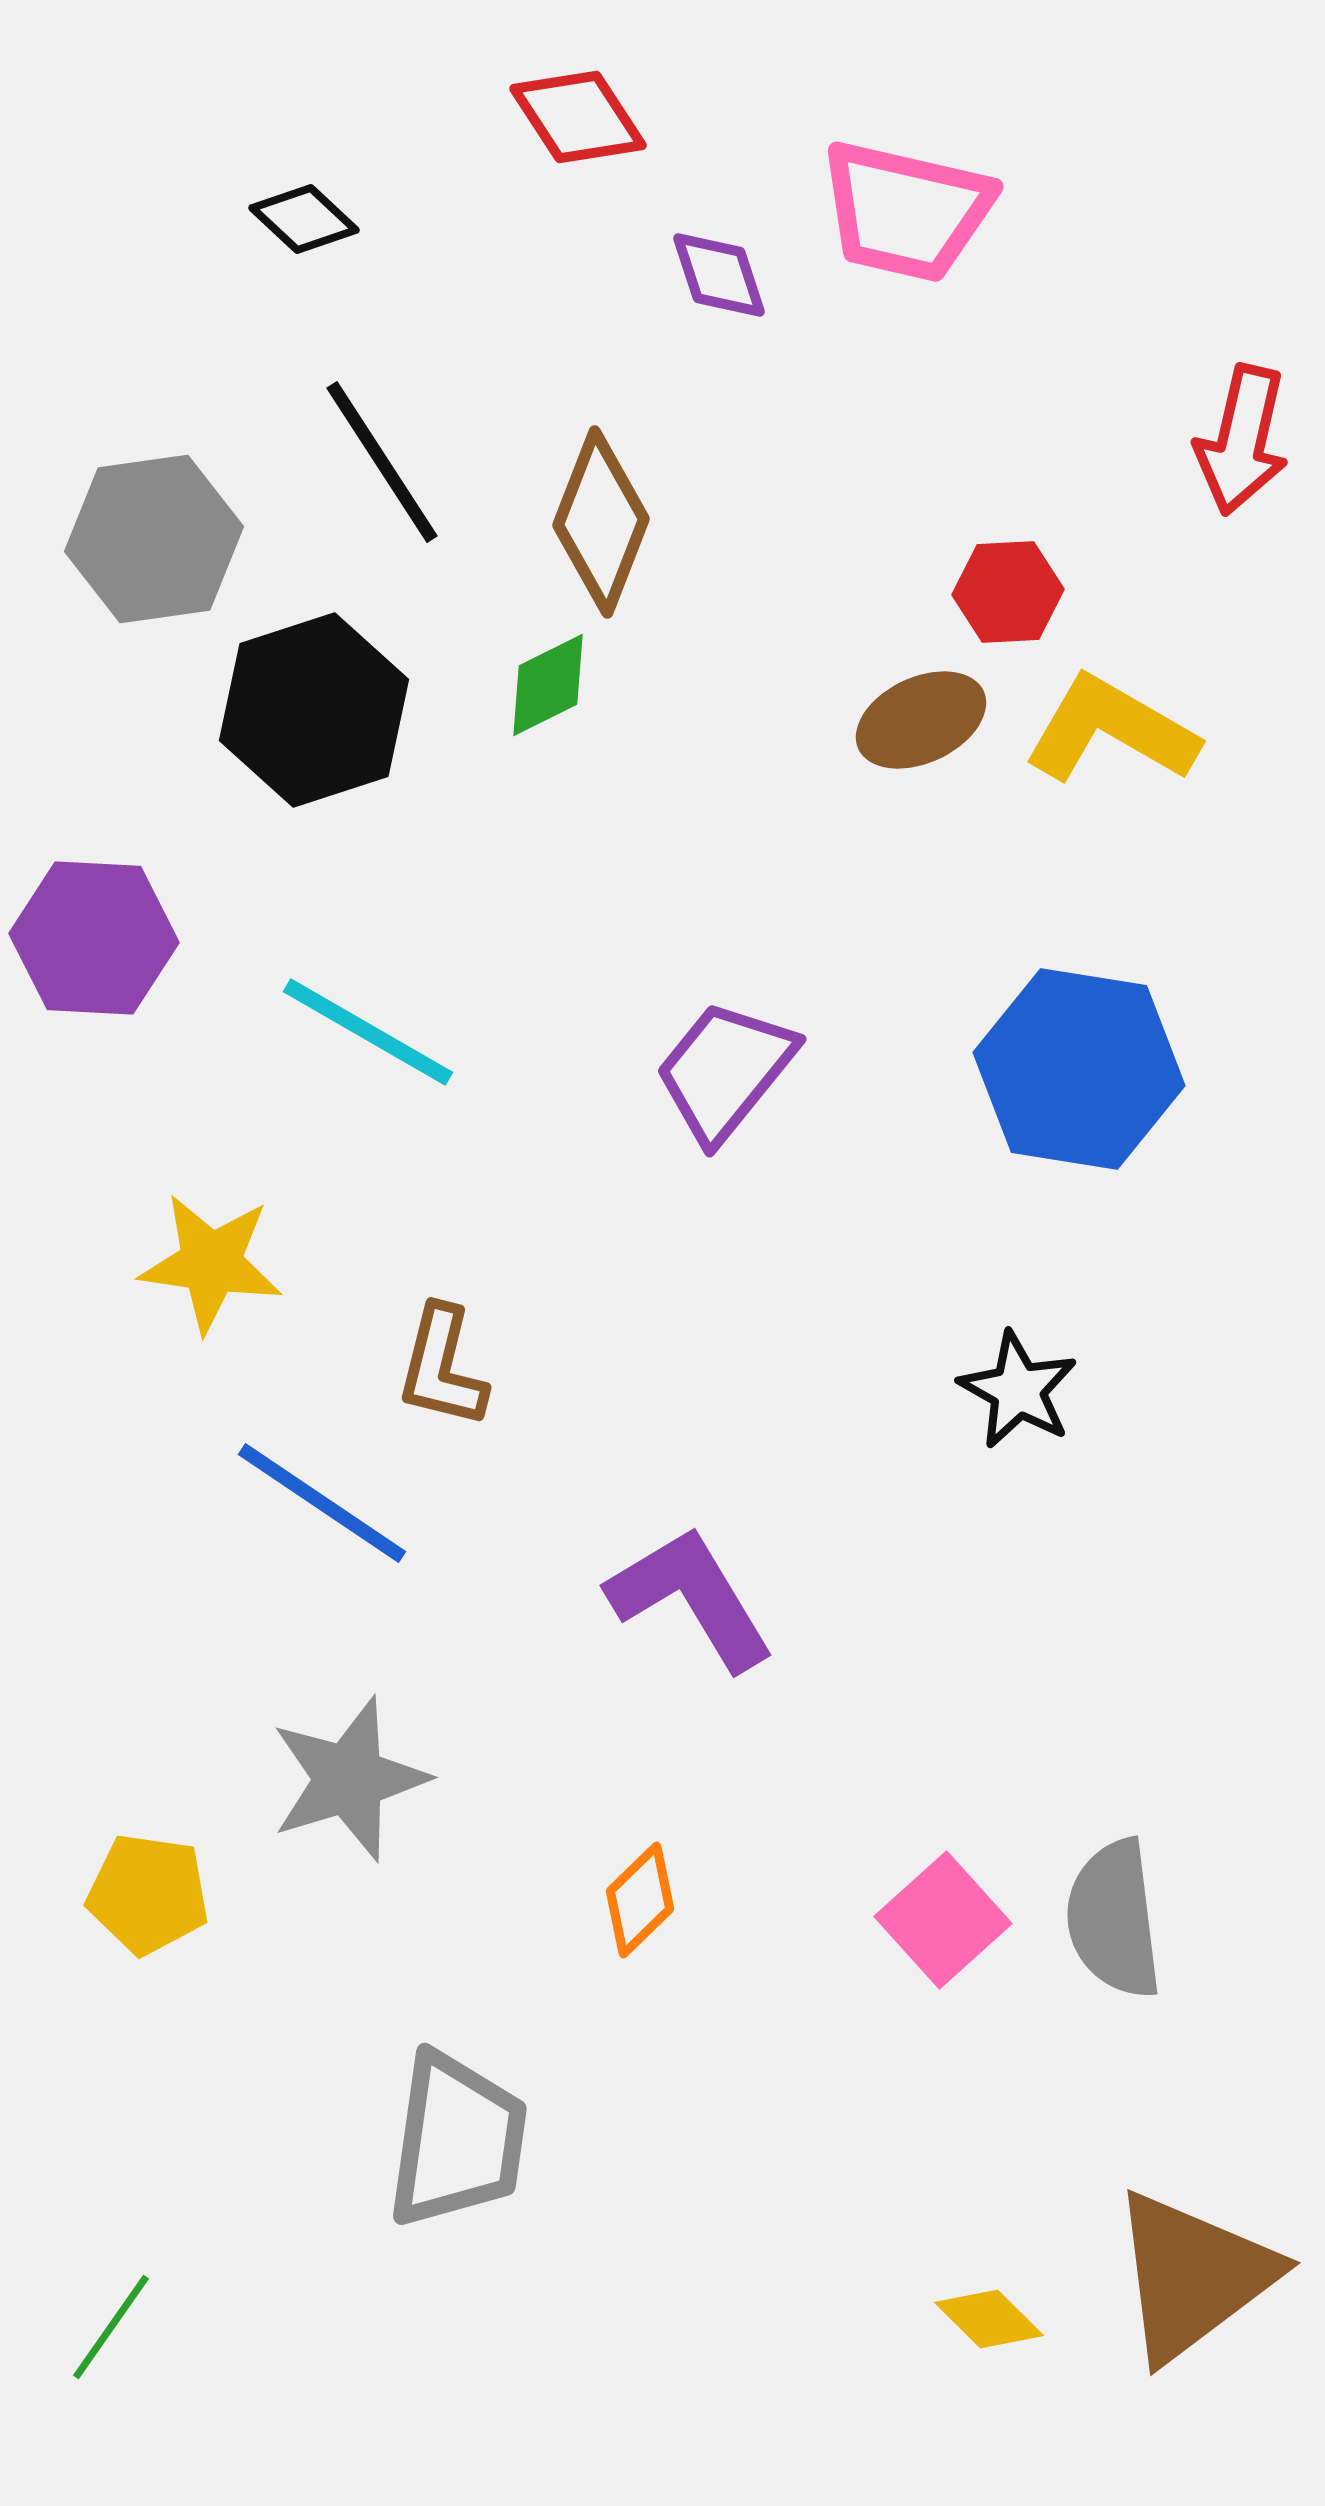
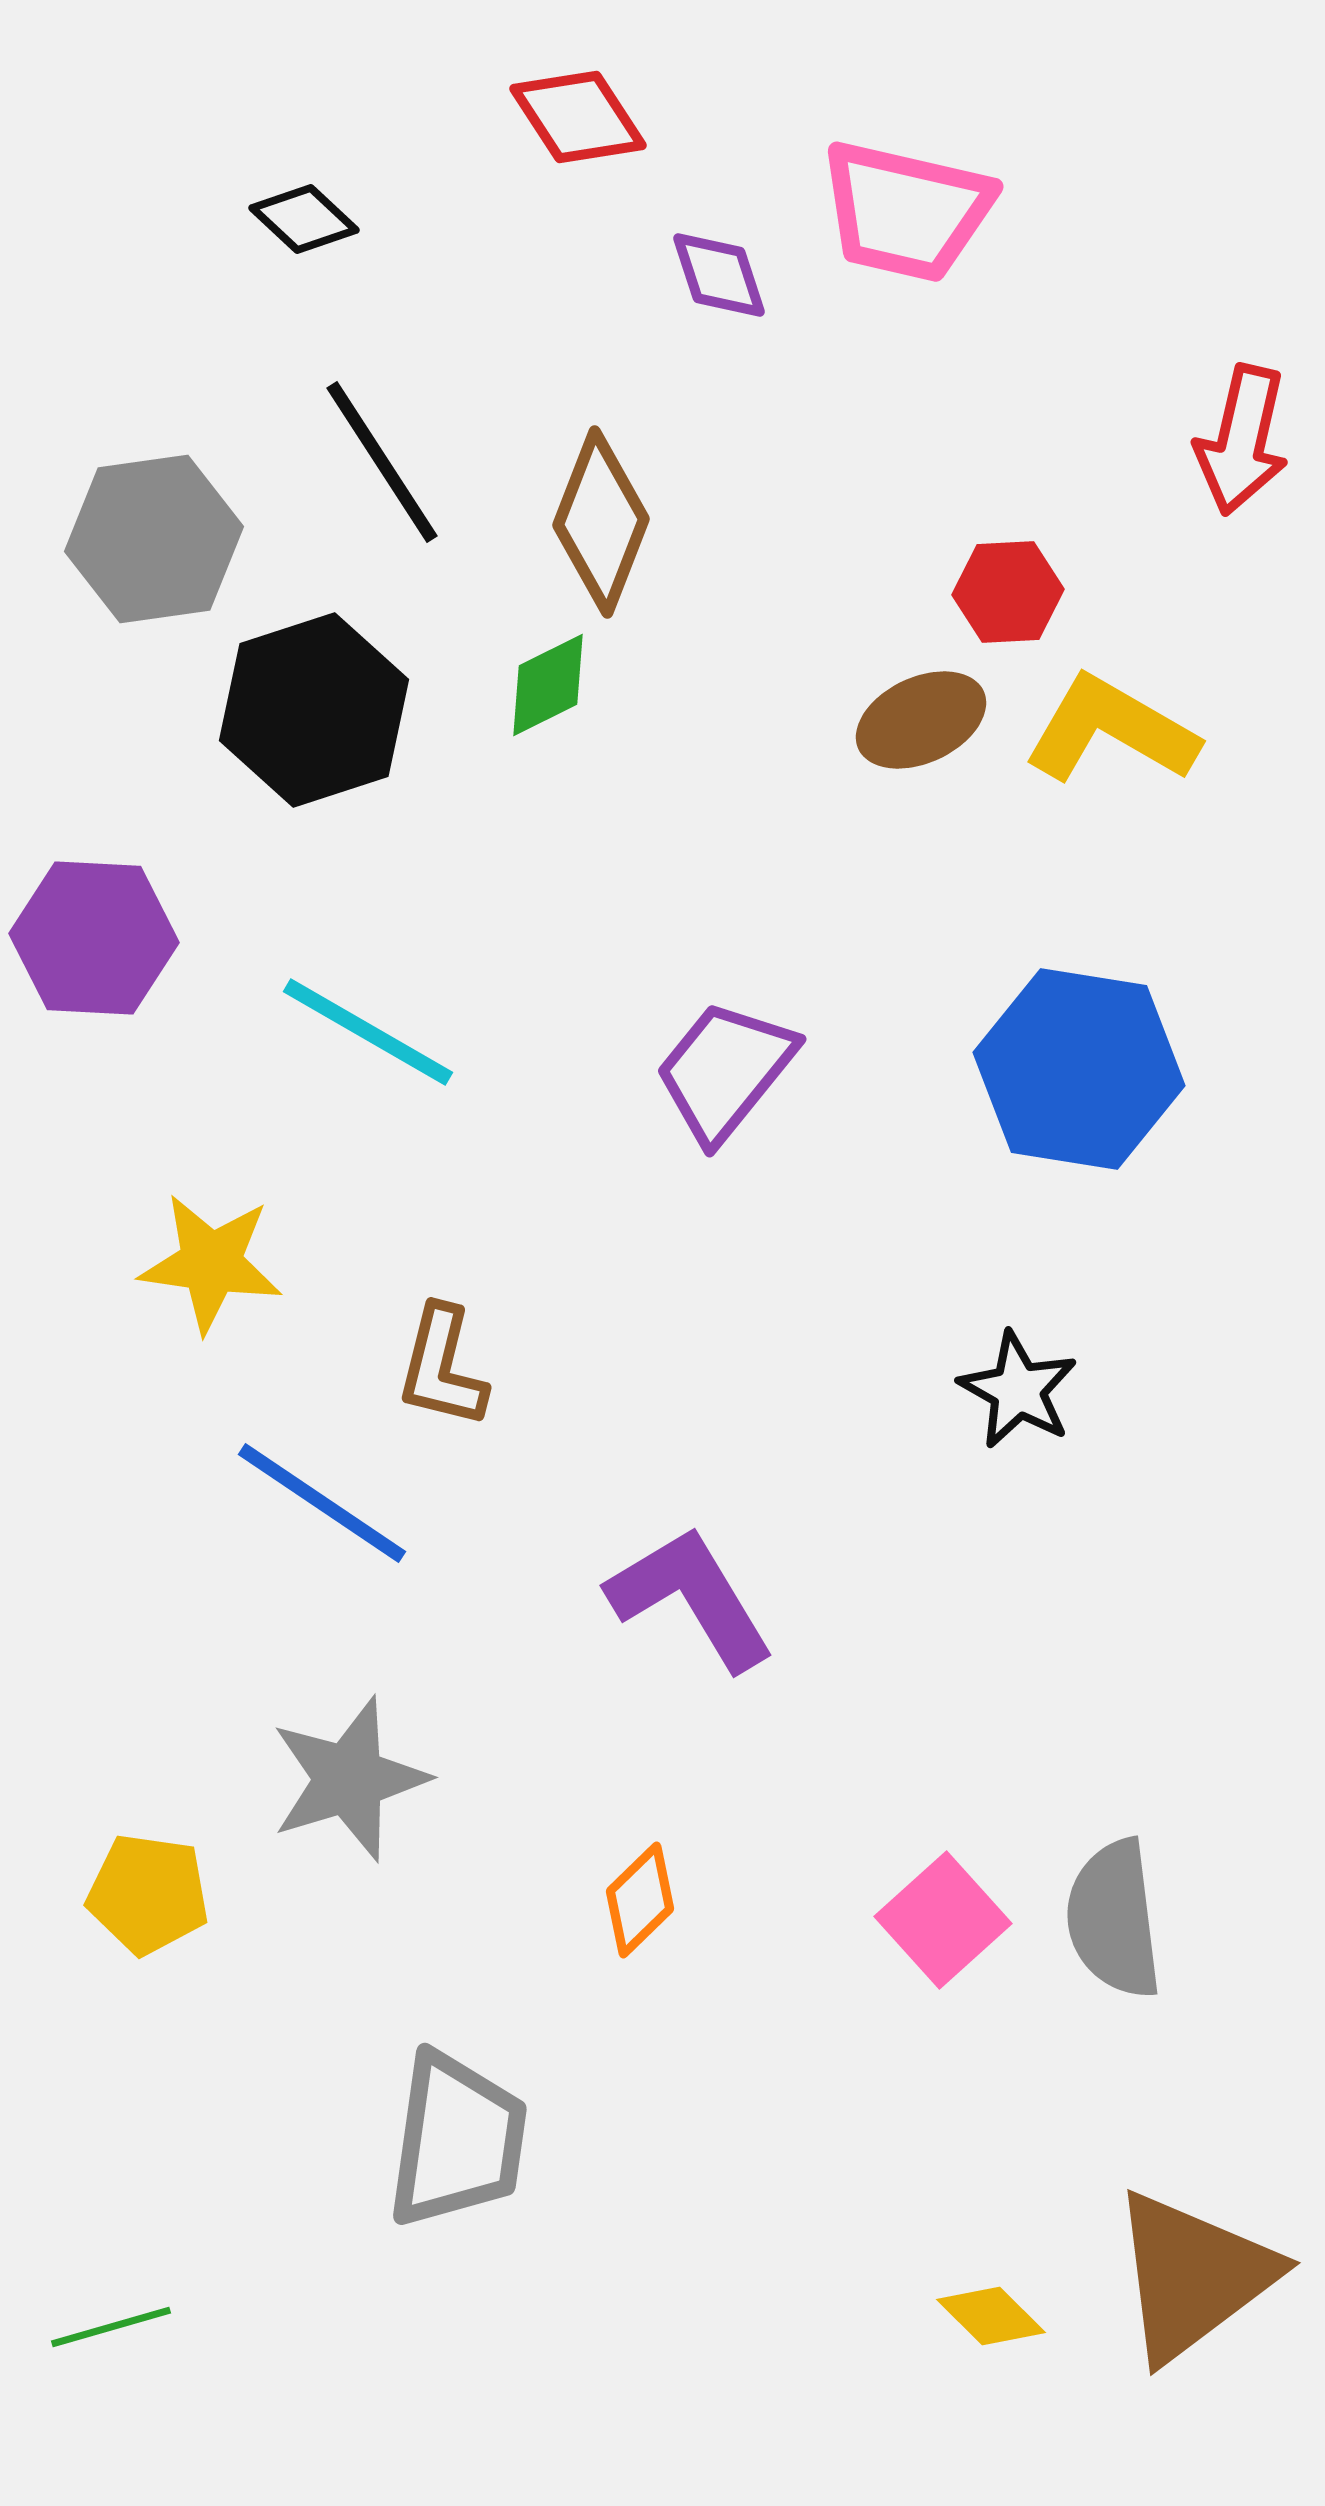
yellow diamond: moved 2 px right, 3 px up
green line: rotated 39 degrees clockwise
